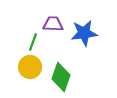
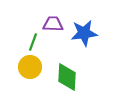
green diamond: moved 6 px right; rotated 16 degrees counterclockwise
